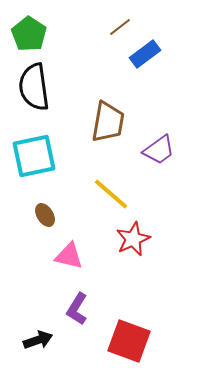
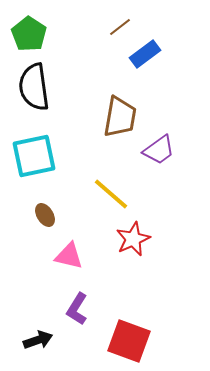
brown trapezoid: moved 12 px right, 5 px up
